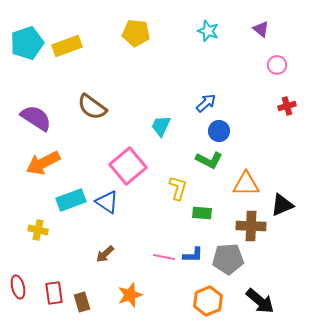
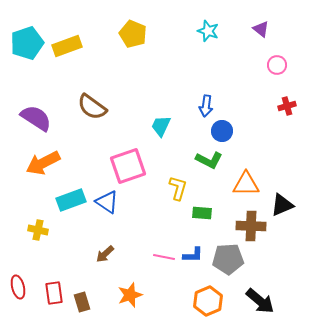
yellow pentagon: moved 3 px left, 1 px down; rotated 16 degrees clockwise
blue arrow: moved 3 px down; rotated 140 degrees clockwise
blue circle: moved 3 px right
pink square: rotated 21 degrees clockwise
